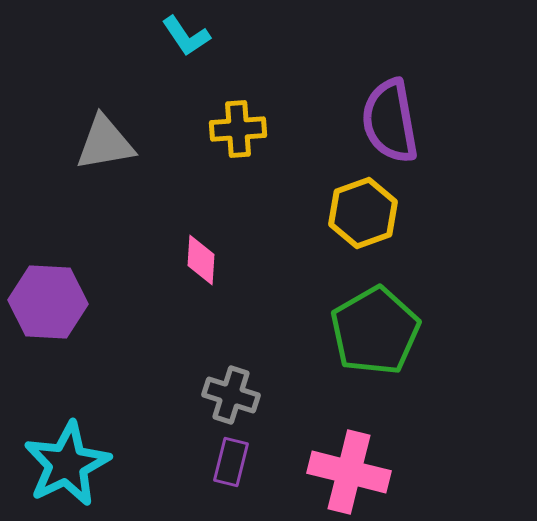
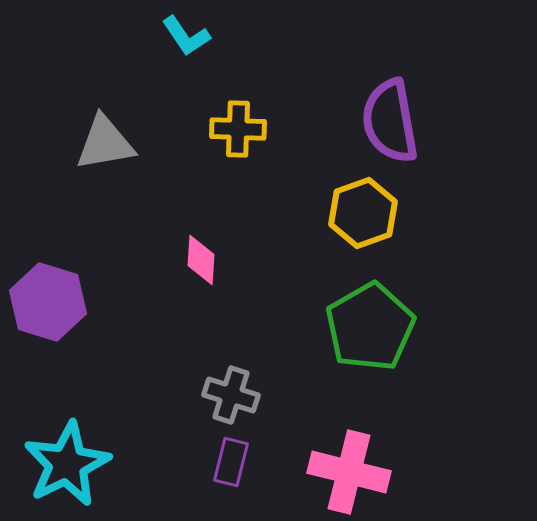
yellow cross: rotated 6 degrees clockwise
purple hexagon: rotated 14 degrees clockwise
green pentagon: moved 5 px left, 4 px up
